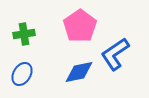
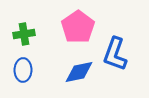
pink pentagon: moved 2 px left, 1 px down
blue L-shape: rotated 36 degrees counterclockwise
blue ellipse: moved 1 px right, 4 px up; rotated 30 degrees counterclockwise
